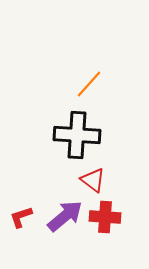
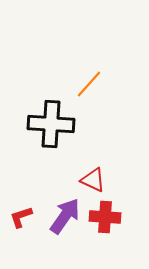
black cross: moved 26 px left, 11 px up
red triangle: rotated 12 degrees counterclockwise
purple arrow: rotated 15 degrees counterclockwise
